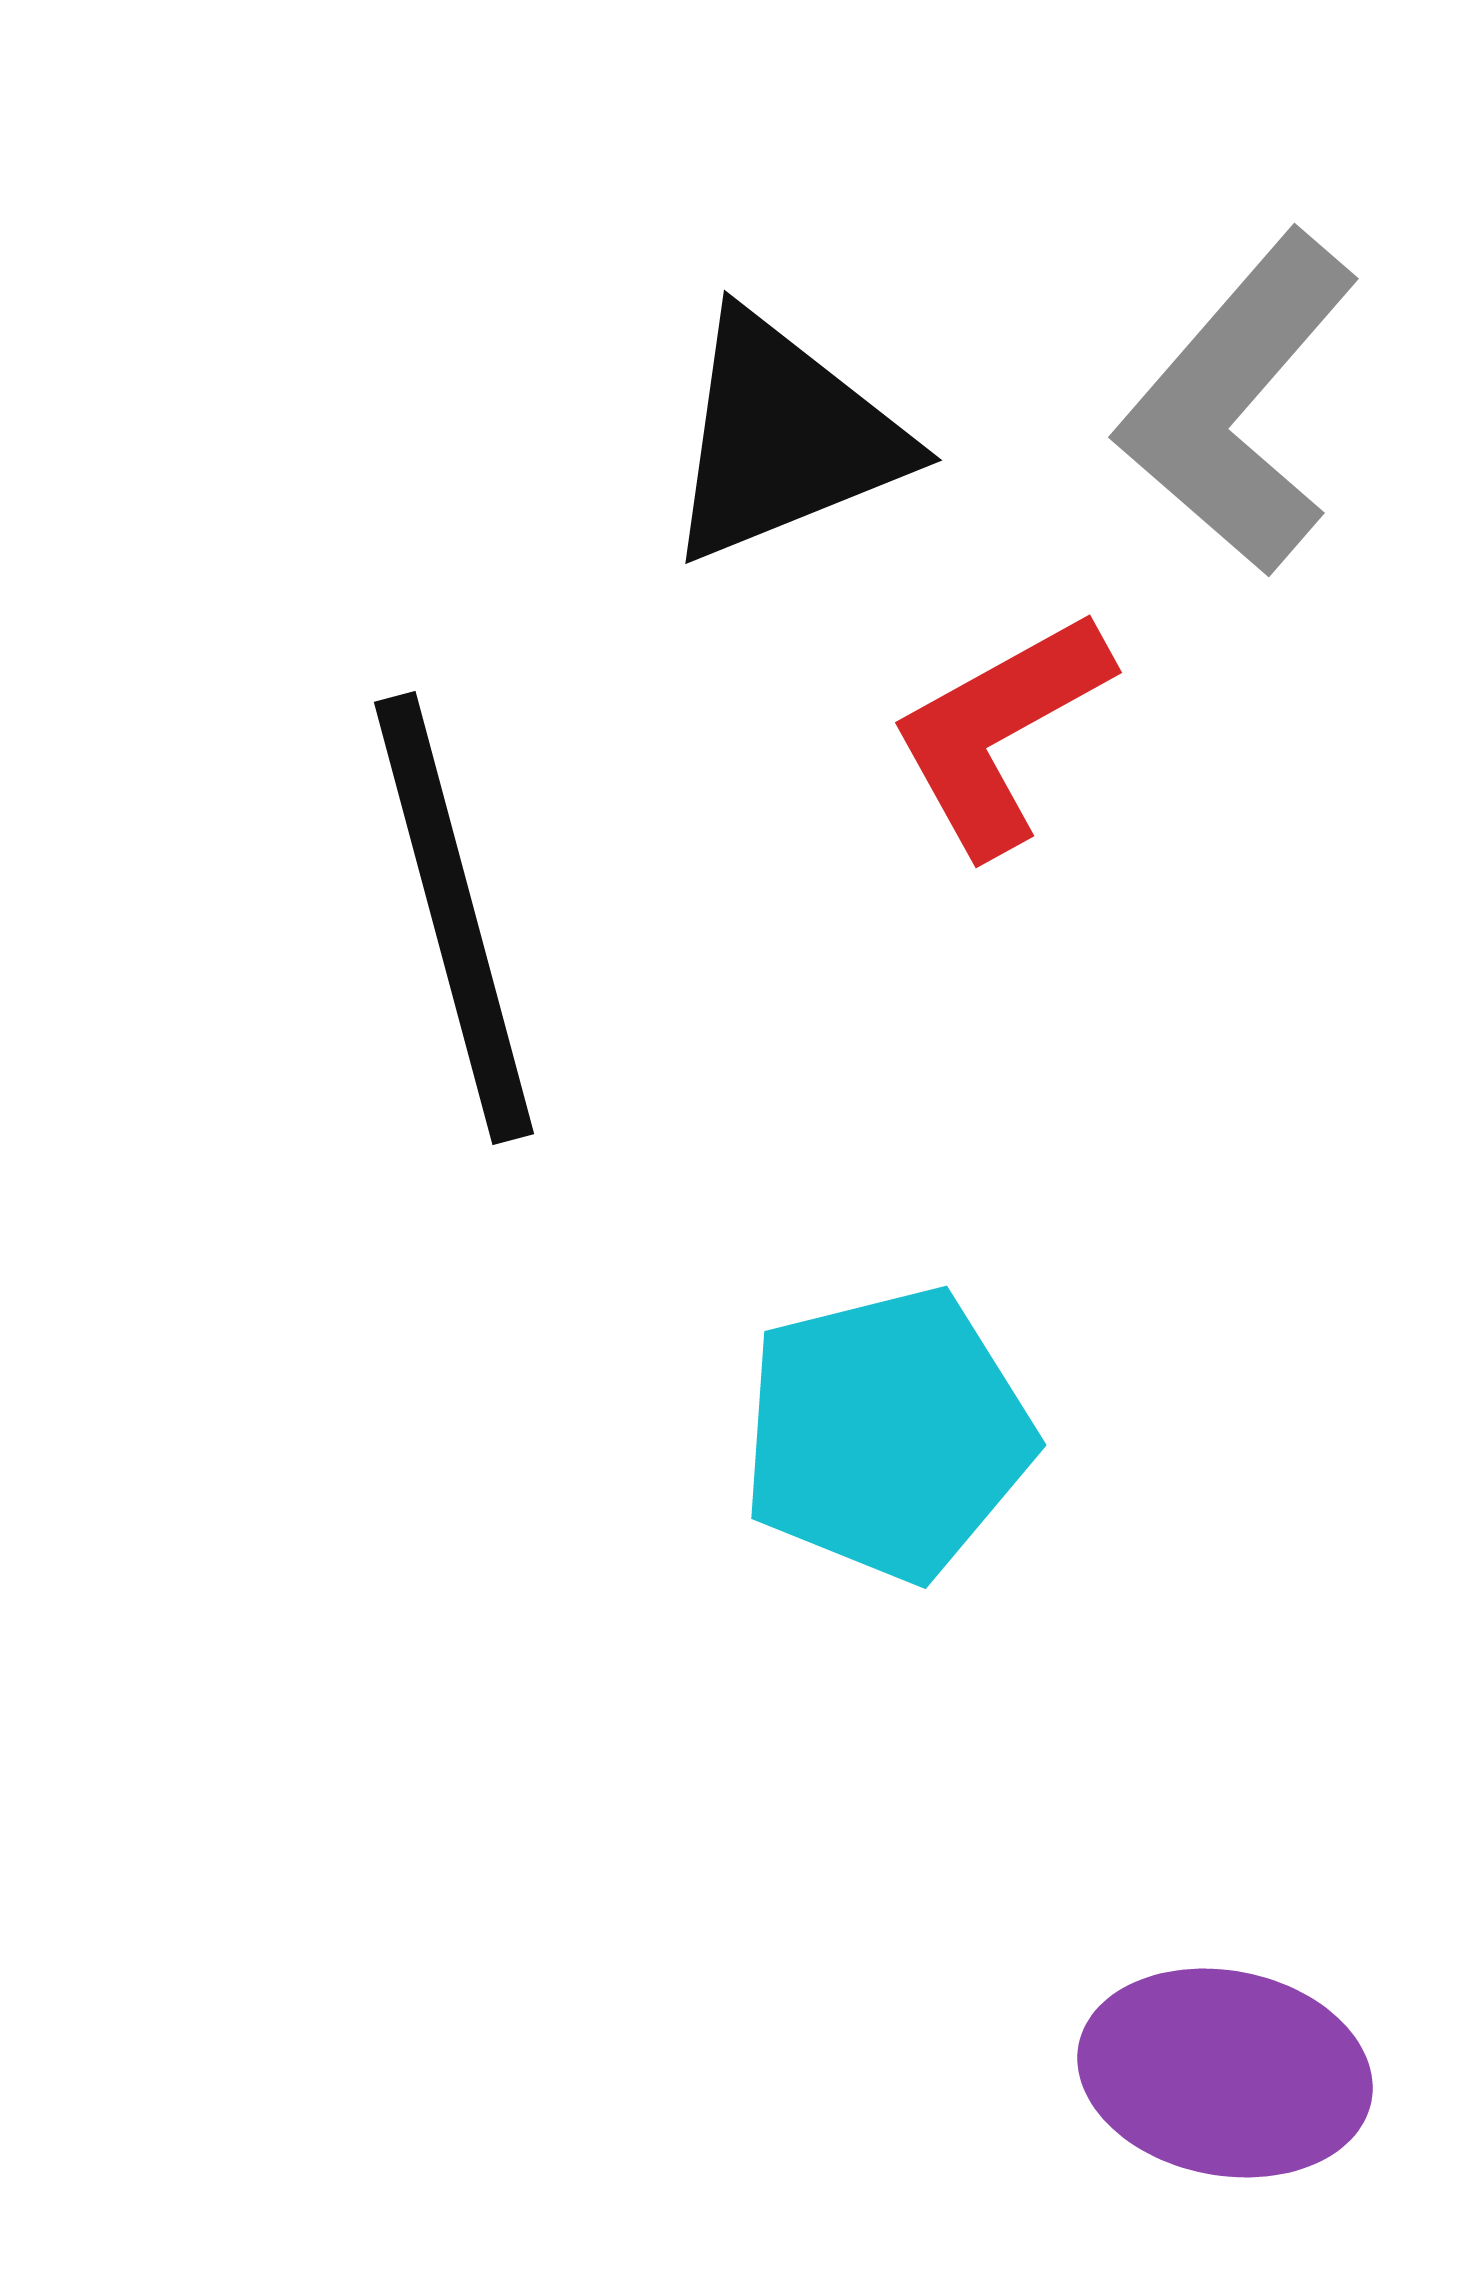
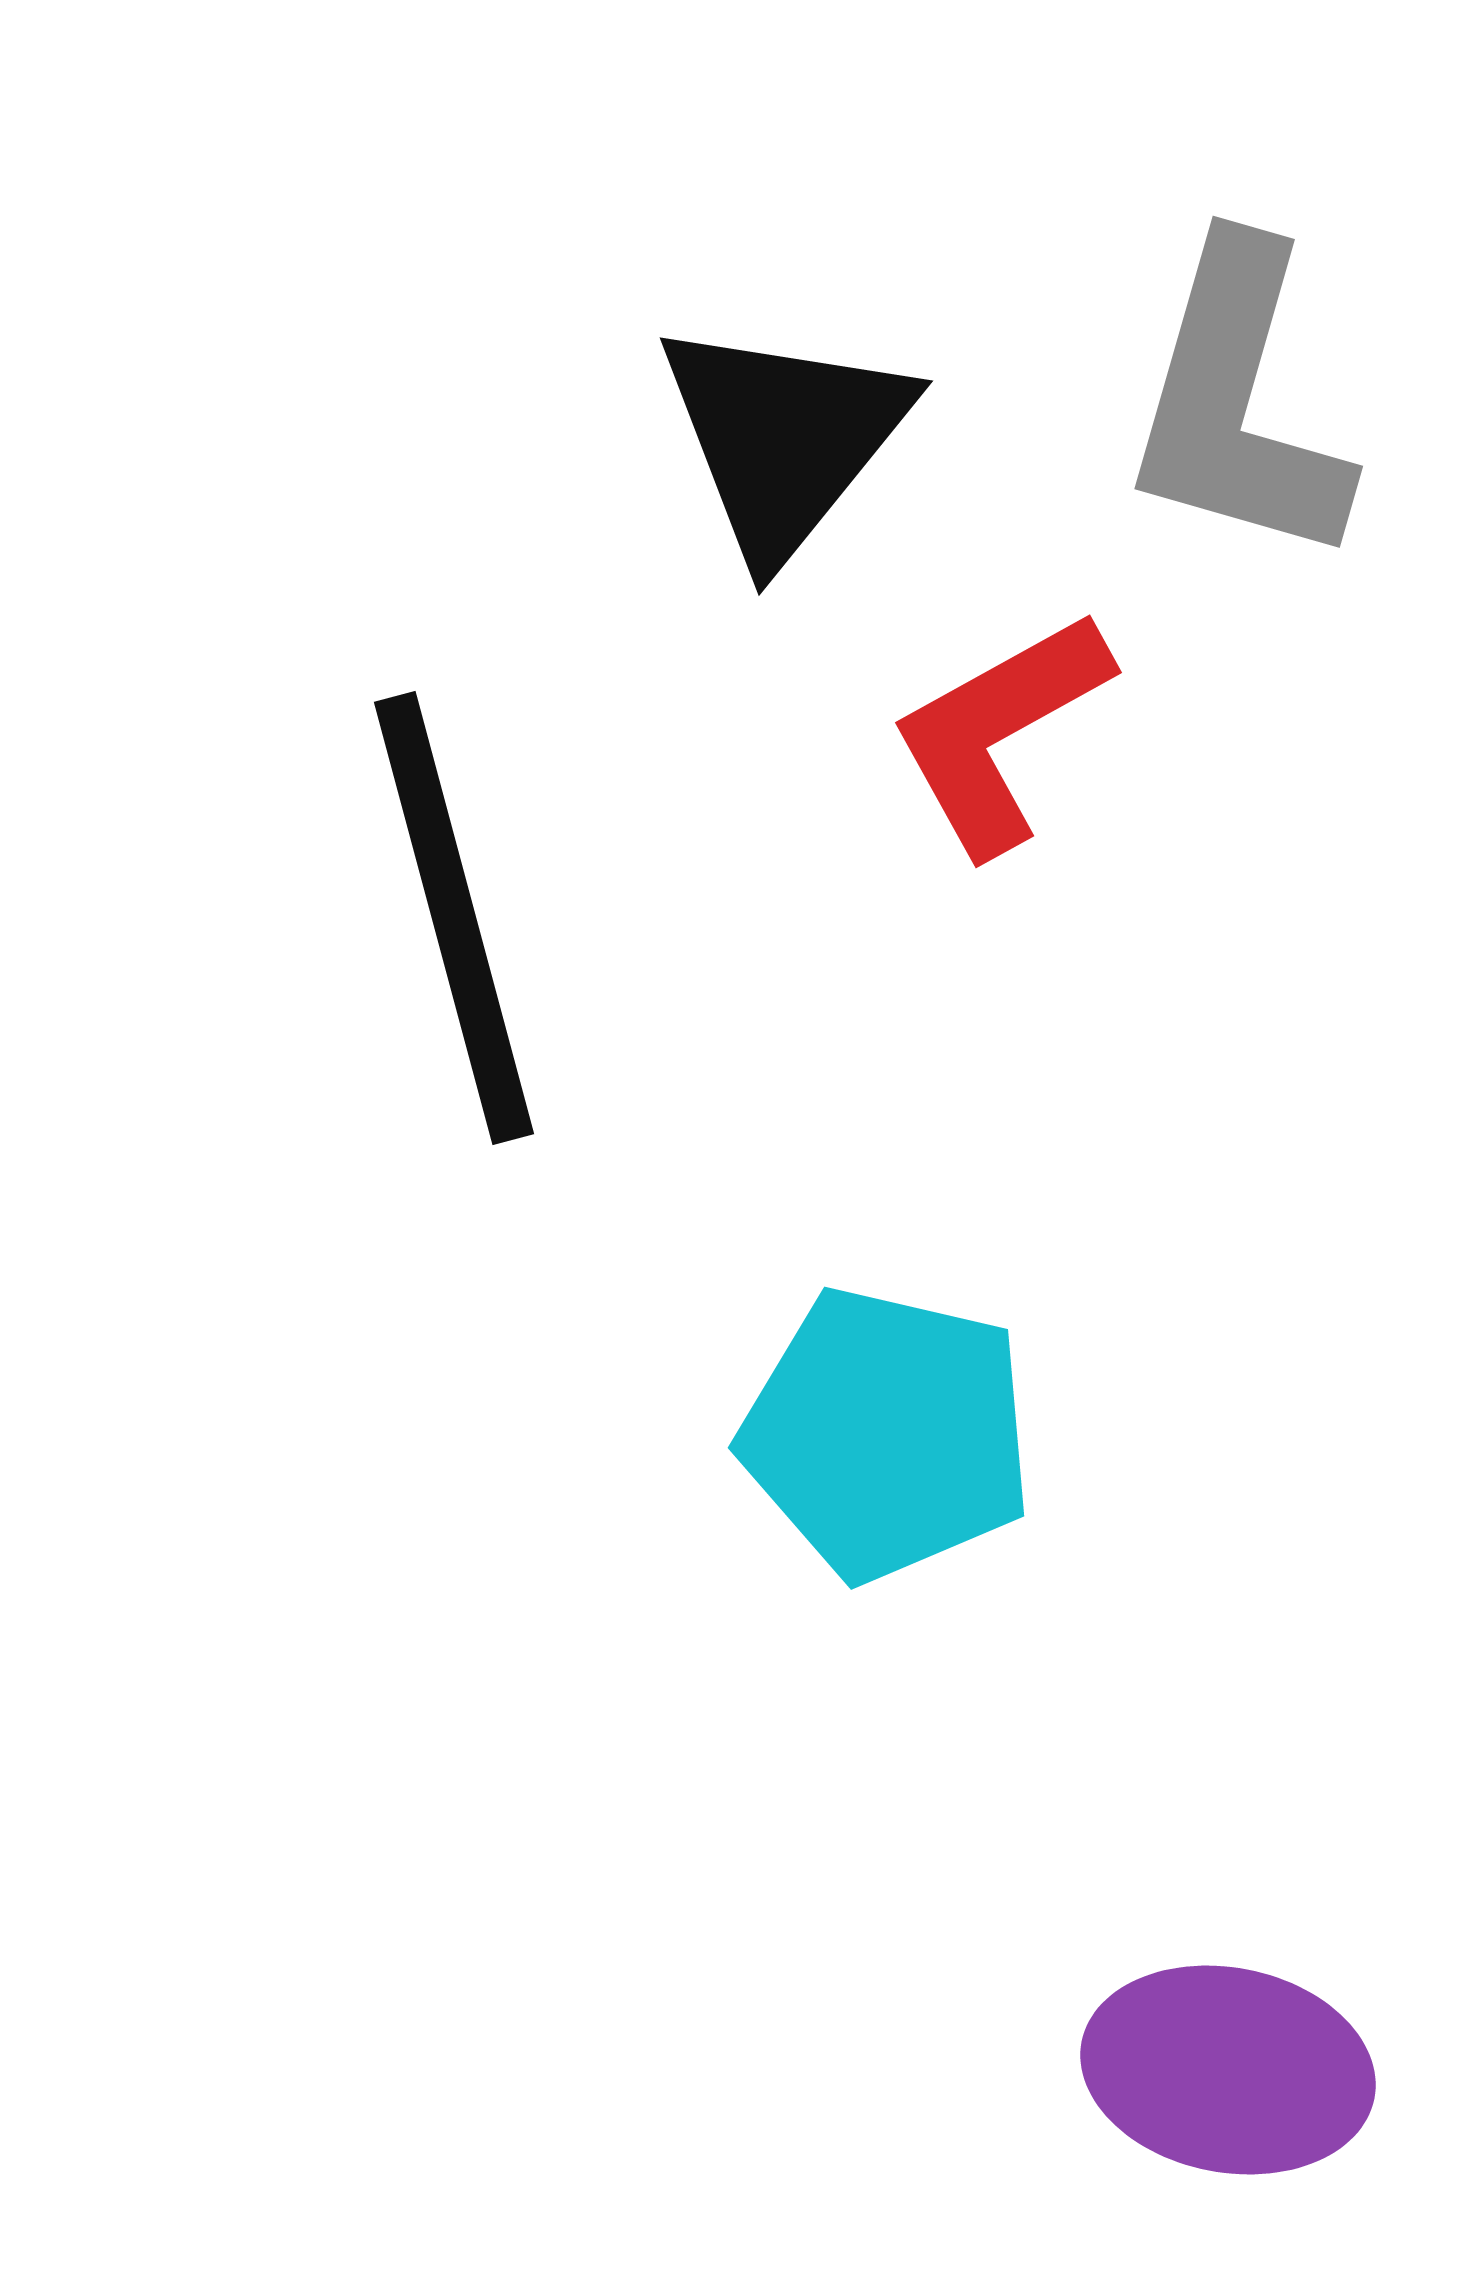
gray L-shape: rotated 25 degrees counterclockwise
black triangle: rotated 29 degrees counterclockwise
cyan pentagon: rotated 27 degrees clockwise
purple ellipse: moved 3 px right, 3 px up
